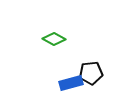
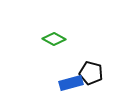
black pentagon: rotated 20 degrees clockwise
